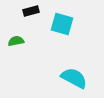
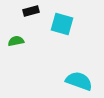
cyan semicircle: moved 5 px right, 3 px down; rotated 8 degrees counterclockwise
